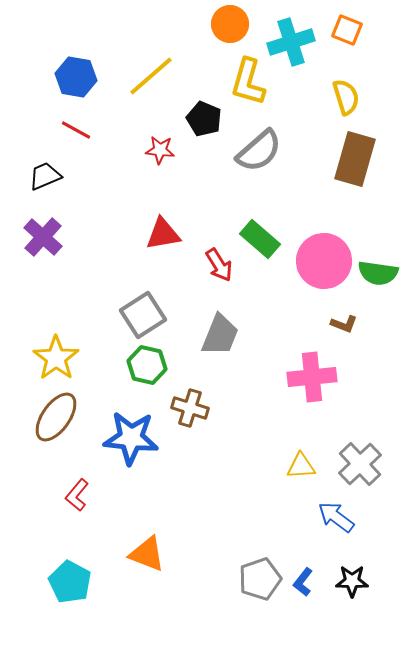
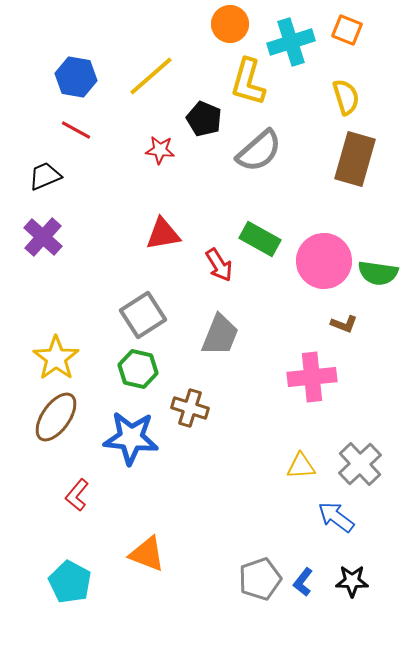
green rectangle: rotated 12 degrees counterclockwise
green hexagon: moved 9 px left, 4 px down
